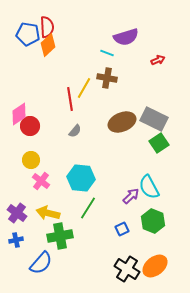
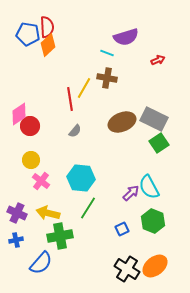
purple arrow: moved 3 px up
purple cross: rotated 12 degrees counterclockwise
